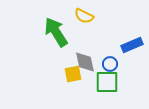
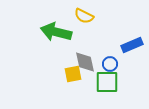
green arrow: rotated 44 degrees counterclockwise
